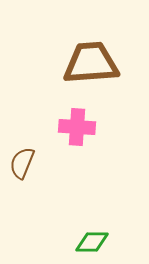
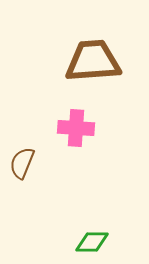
brown trapezoid: moved 2 px right, 2 px up
pink cross: moved 1 px left, 1 px down
